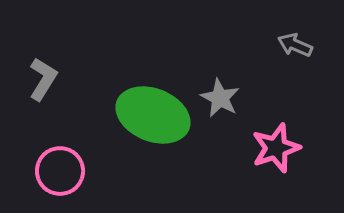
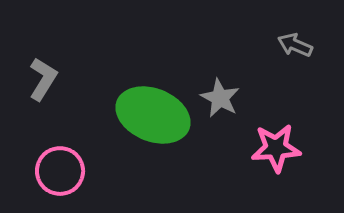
pink star: rotated 15 degrees clockwise
